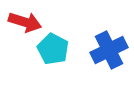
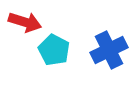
cyan pentagon: moved 1 px right, 1 px down
